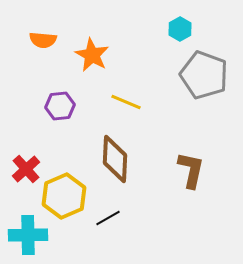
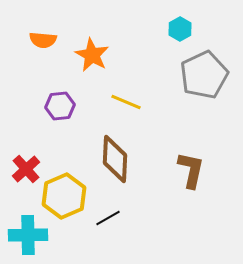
gray pentagon: rotated 27 degrees clockwise
